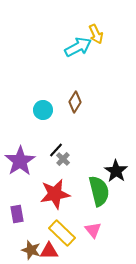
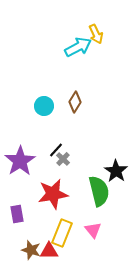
cyan circle: moved 1 px right, 4 px up
red star: moved 2 px left
yellow rectangle: rotated 68 degrees clockwise
